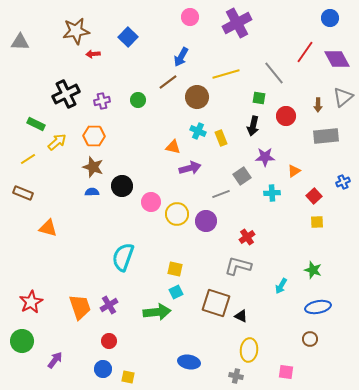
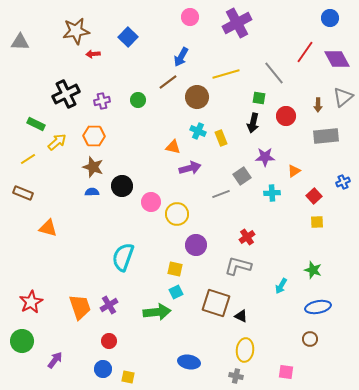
black arrow at (253, 126): moved 3 px up
purple circle at (206, 221): moved 10 px left, 24 px down
yellow ellipse at (249, 350): moved 4 px left
